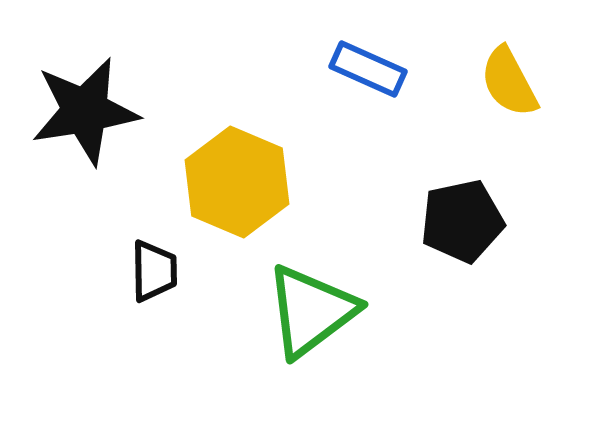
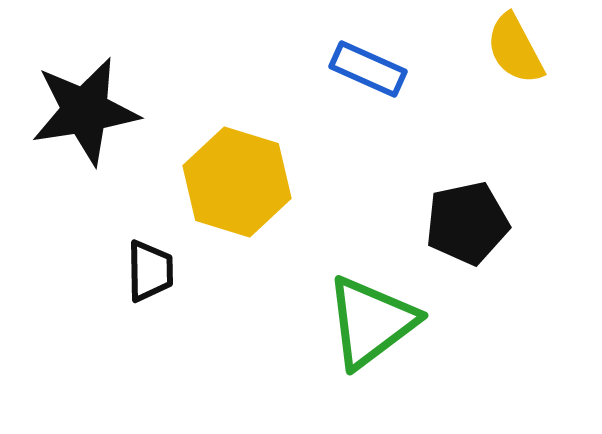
yellow semicircle: moved 6 px right, 33 px up
yellow hexagon: rotated 6 degrees counterclockwise
black pentagon: moved 5 px right, 2 px down
black trapezoid: moved 4 px left
green triangle: moved 60 px right, 11 px down
